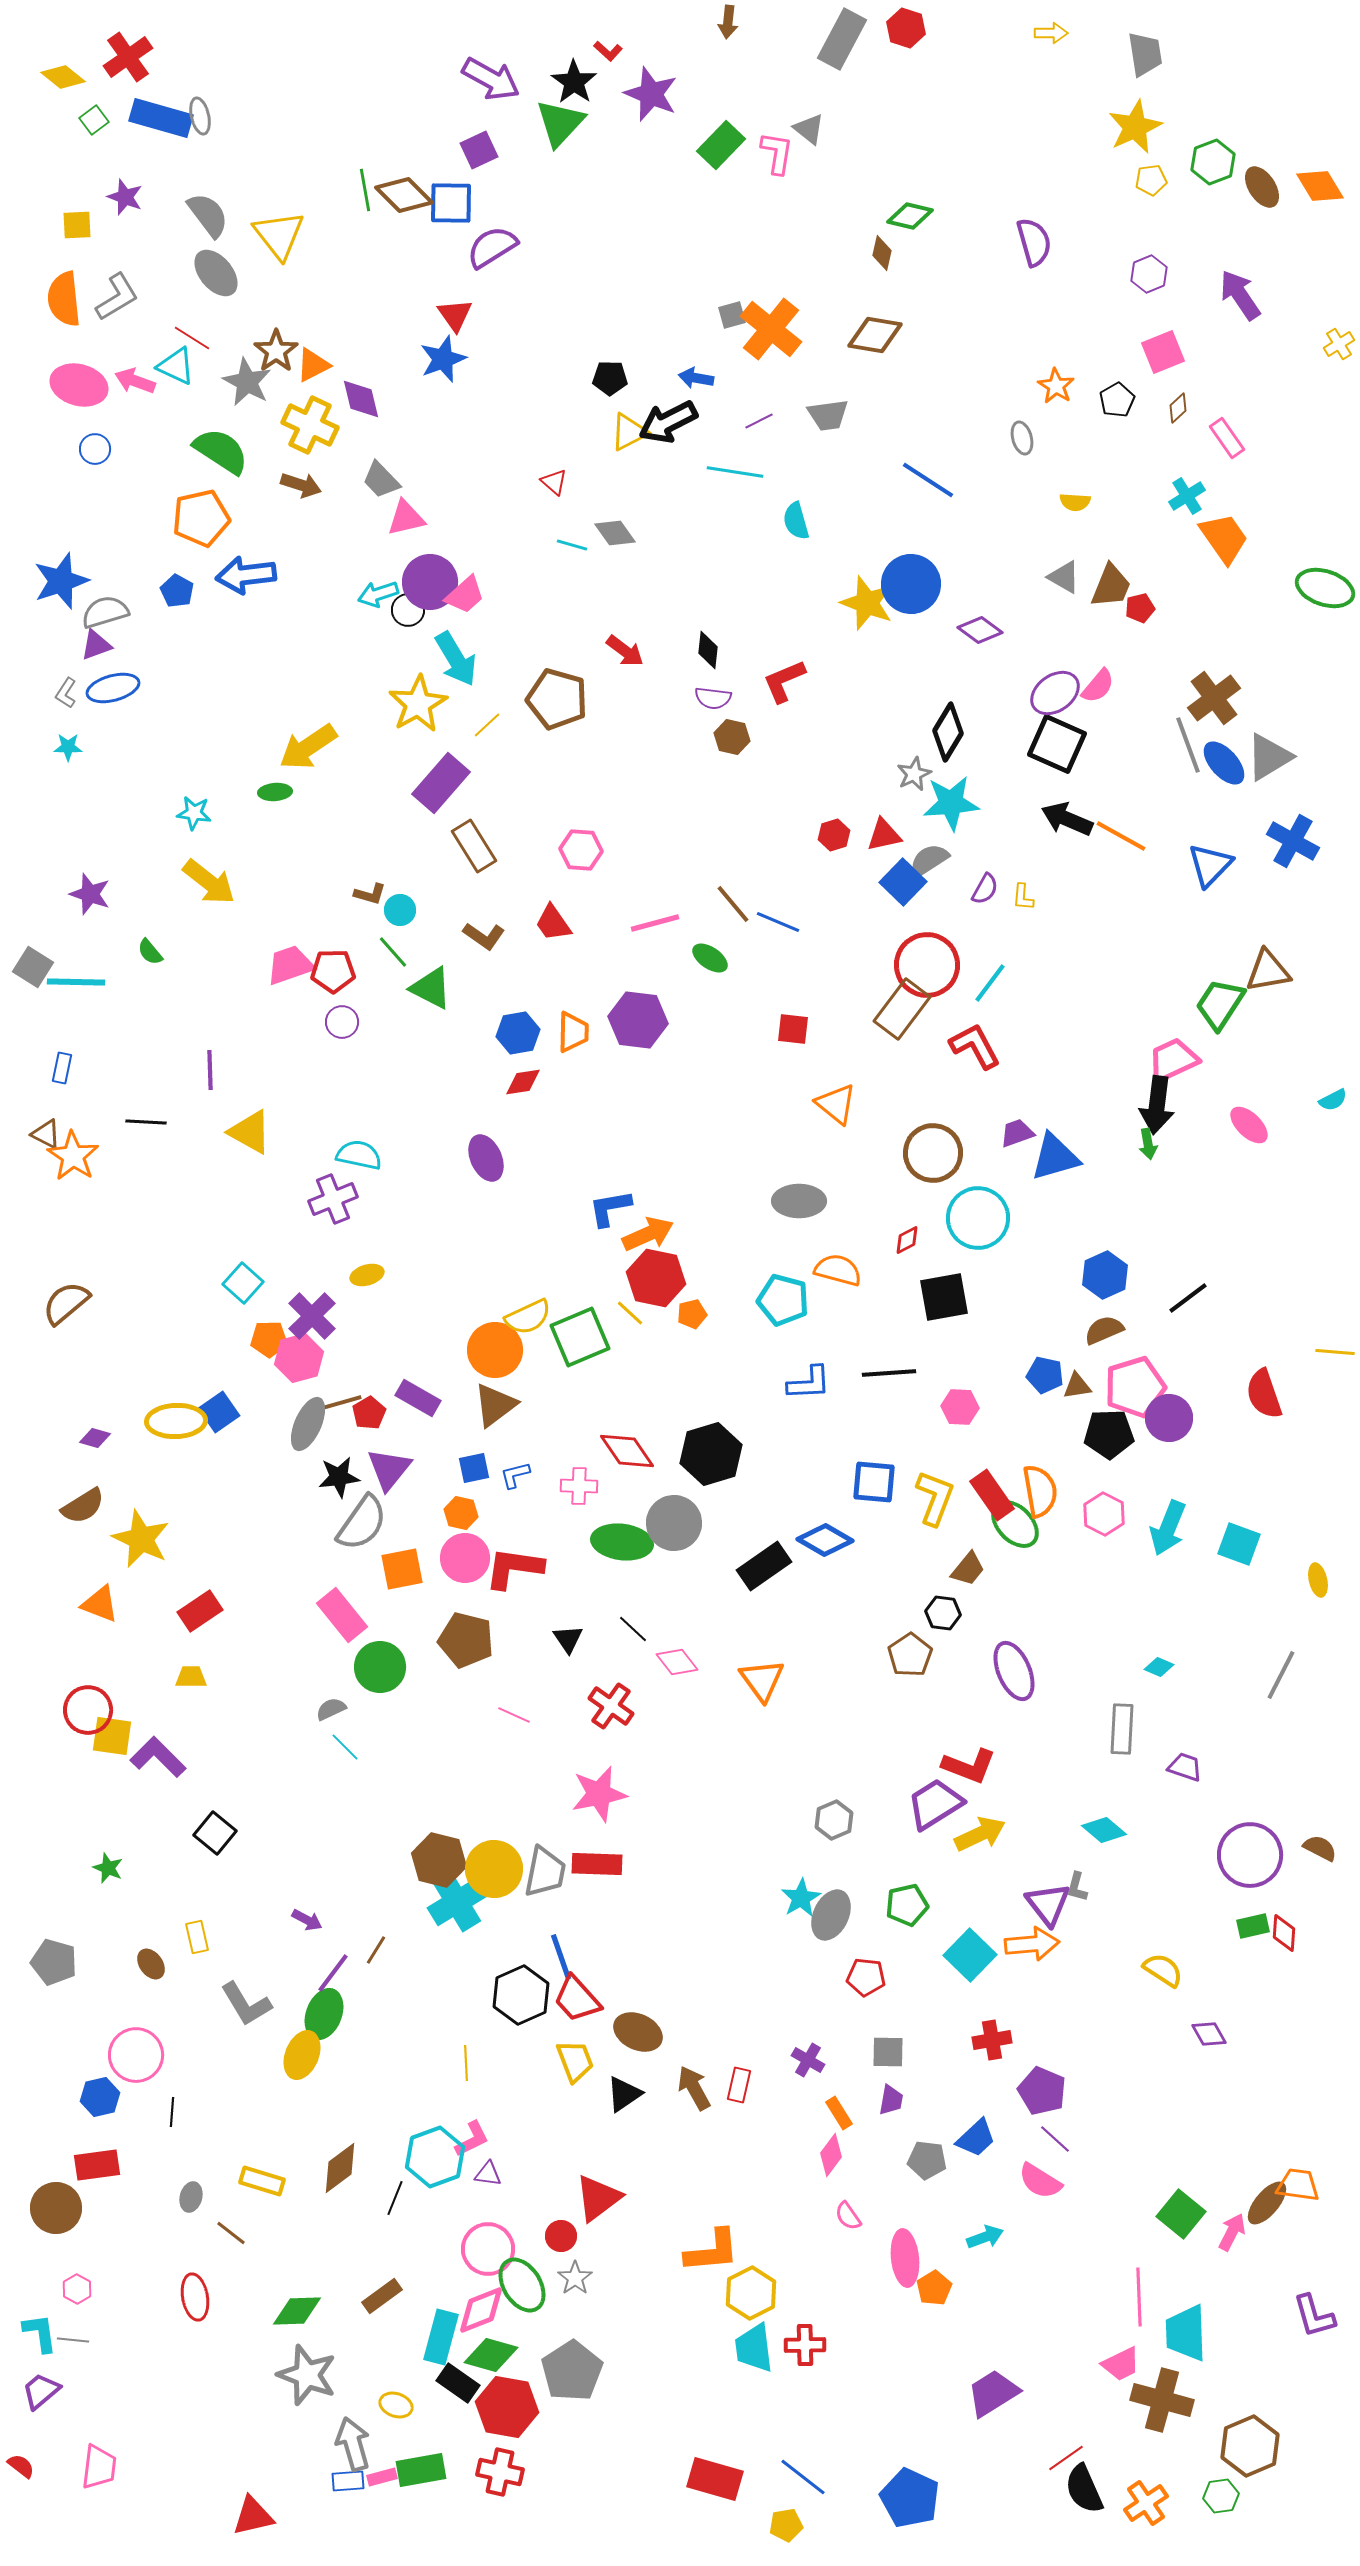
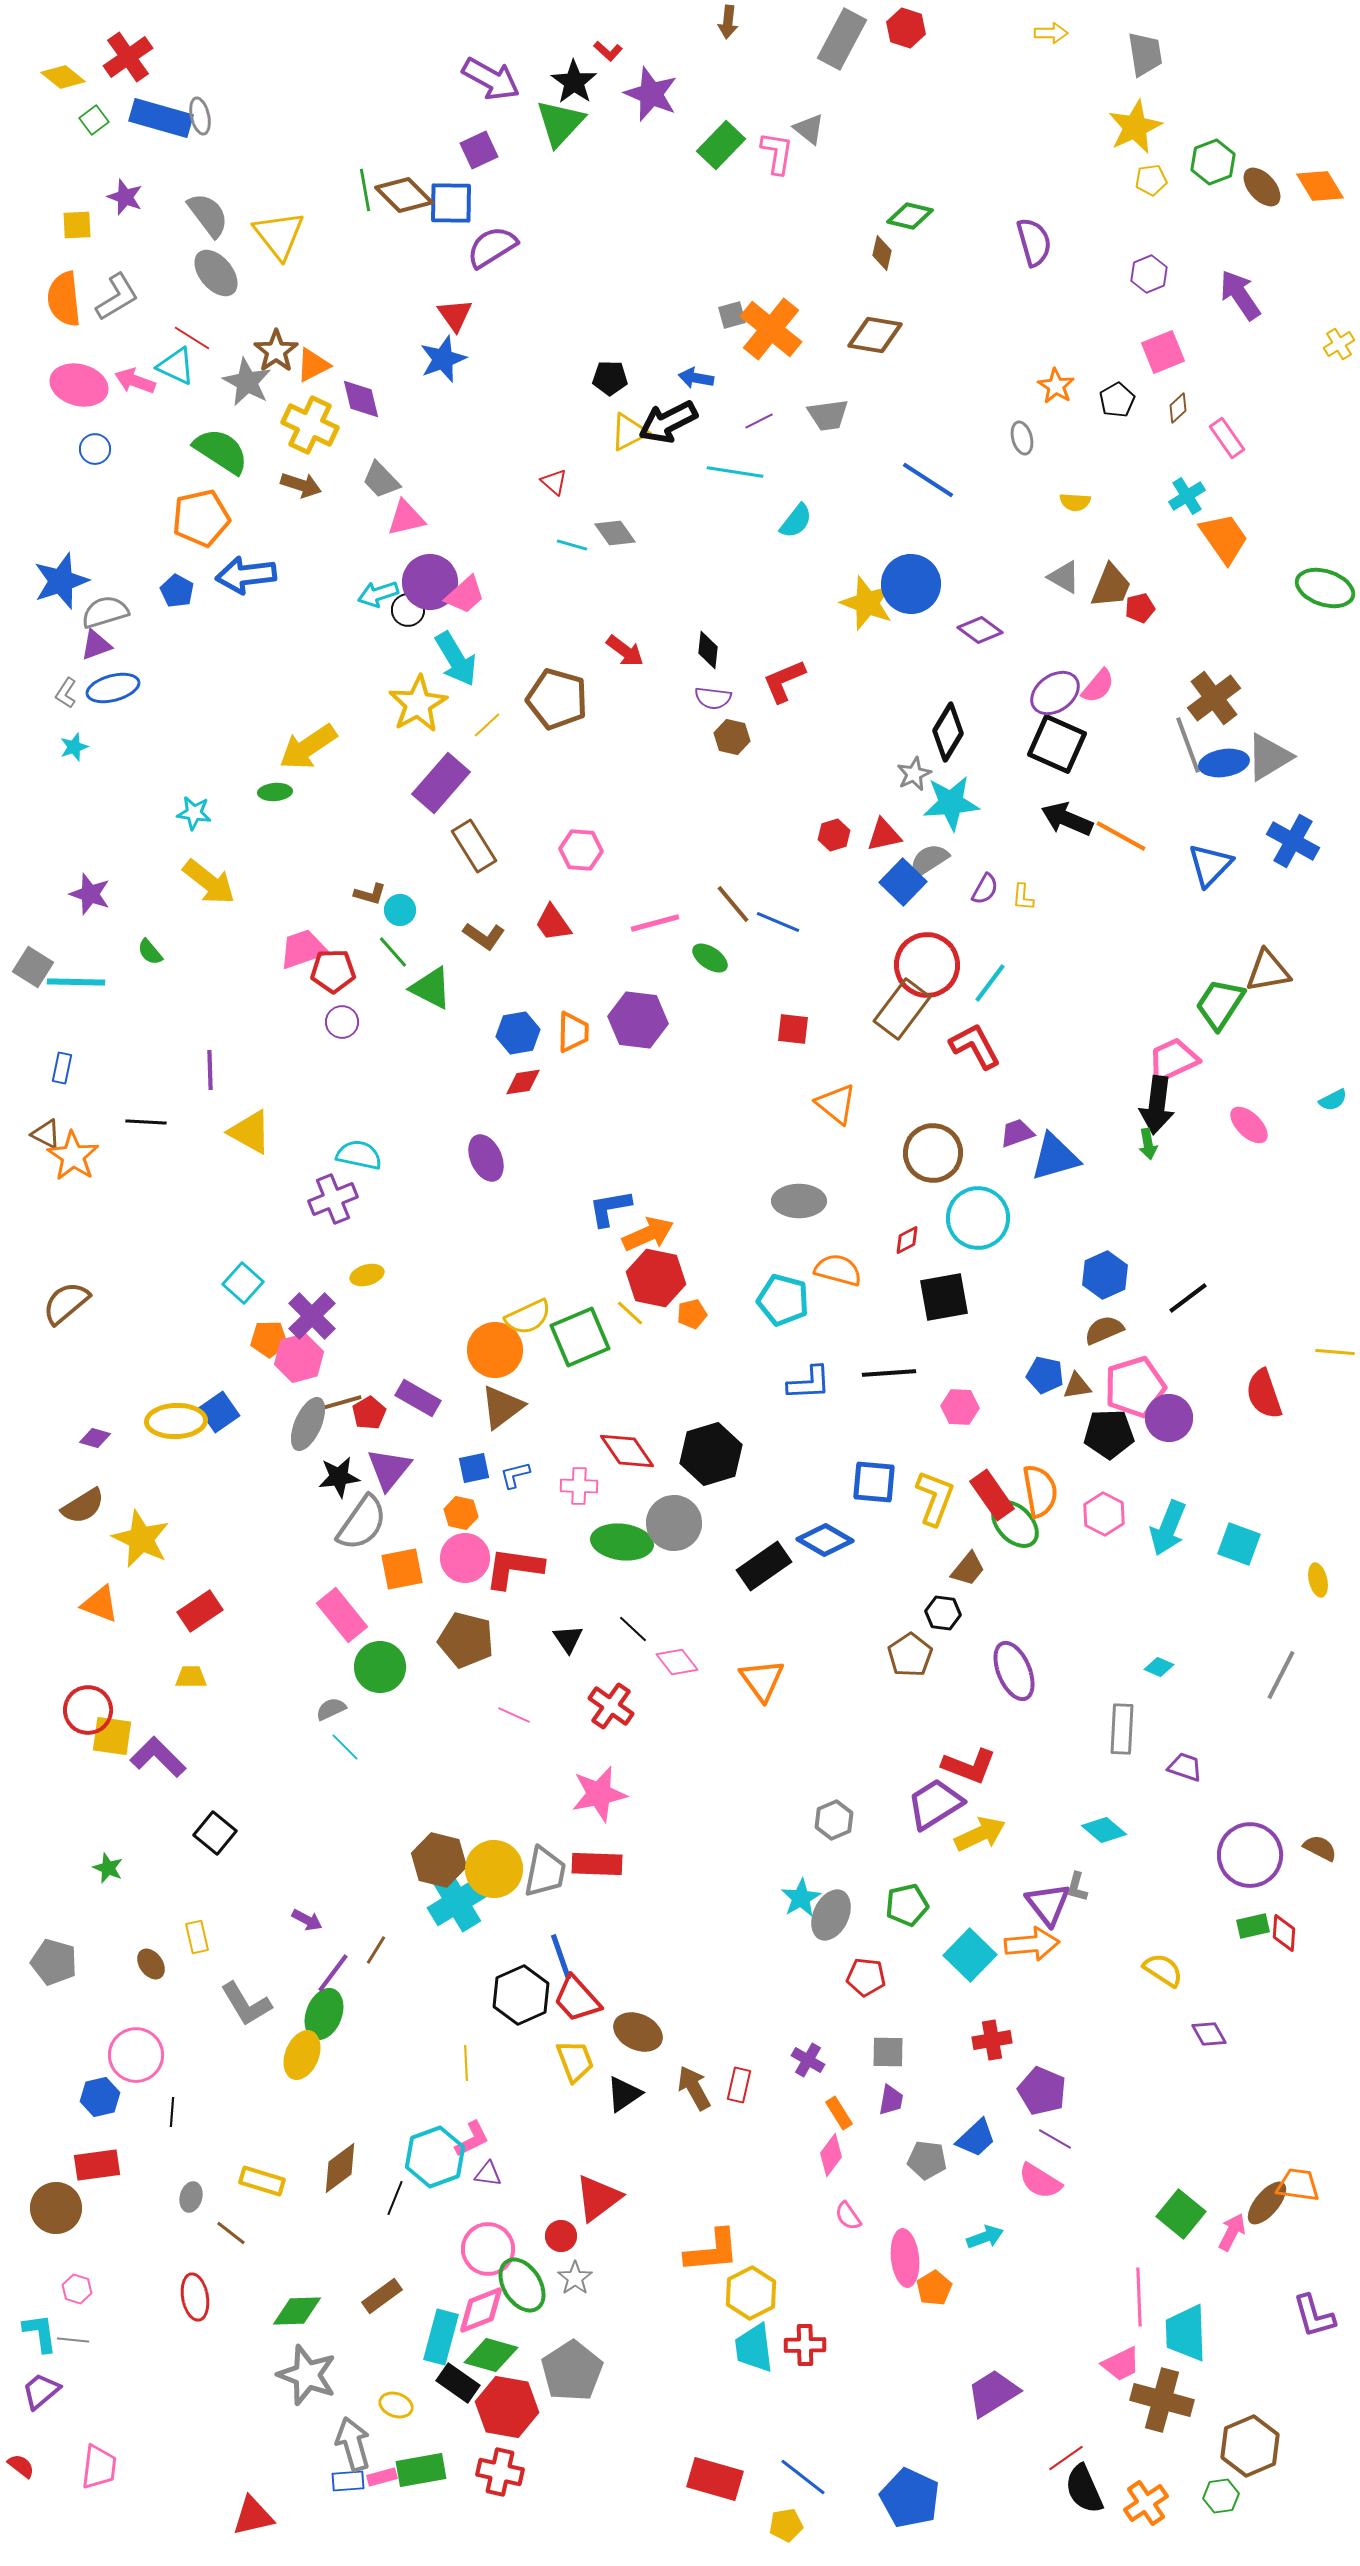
brown ellipse at (1262, 187): rotated 9 degrees counterclockwise
cyan semicircle at (796, 521): rotated 126 degrees counterclockwise
cyan star at (68, 747): moved 6 px right; rotated 20 degrees counterclockwise
blue ellipse at (1224, 763): rotated 57 degrees counterclockwise
pink trapezoid at (290, 965): moved 13 px right, 16 px up
brown triangle at (495, 1405): moved 7 px right, 2 px down
purple line at (1055, 2139): rotated 12 degrees counterclockwise
pink hexagon at (77, 2289): rotated 12 degrees counterclockwise
